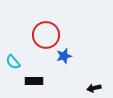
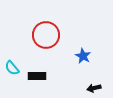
blue star: moved 19 px right; rotated 28 degrees counterclockwise
cyan semicircle: moved 1 px left, 6 px down
black rectangle: moved 3 px right, 5 px up
